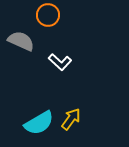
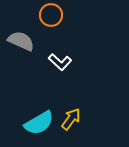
orange circle: moved 3 px right
